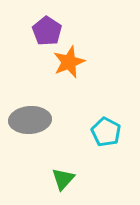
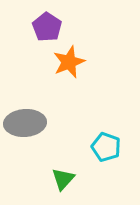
purple pentagon: moved 4 px up
gray ellipse: moved 5 px left, 3 px down
cyan pentagon: moved 15 px down; rotated 8 degrees counterclockwise
